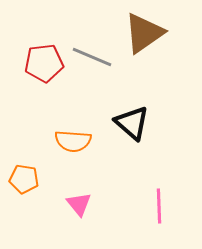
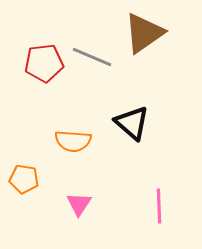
pink triangle: rotated 12 degrees clockwise
